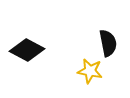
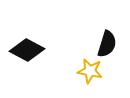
black semicircle: moved 1 px left, 1 px down; rotated 28 degrees clockwise
